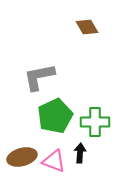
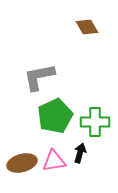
black arrow: rotated 12 degrees clockwise
brown ellipse: moved 6 px down
pink triangle: rotated 30 degrees counterclockwise
